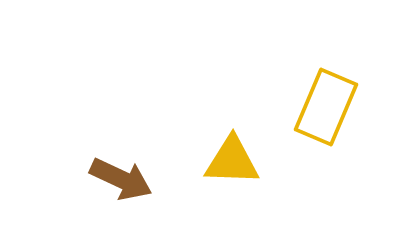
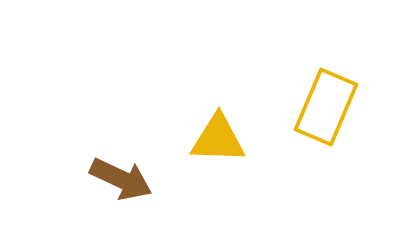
yellow triangle: moved 14 px left, 22 px up
